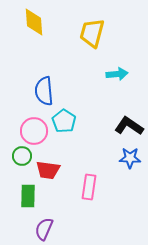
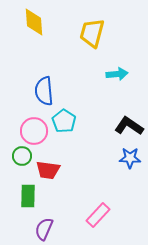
pink rectangle: moved 9 px right, 28 px down; rotated 35 degrees clockwise
